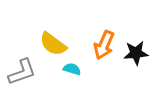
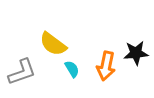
orange arrow: moved 2 px right, 21 px down; rotated 12 degrees counterclockwise
cyan semicircle: rotated 42 degrees clockwise
